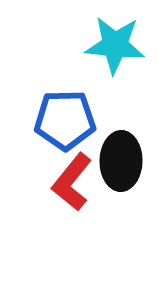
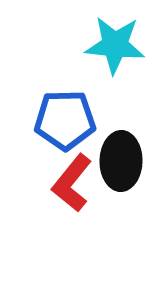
red L-shape: moved 1 px down
